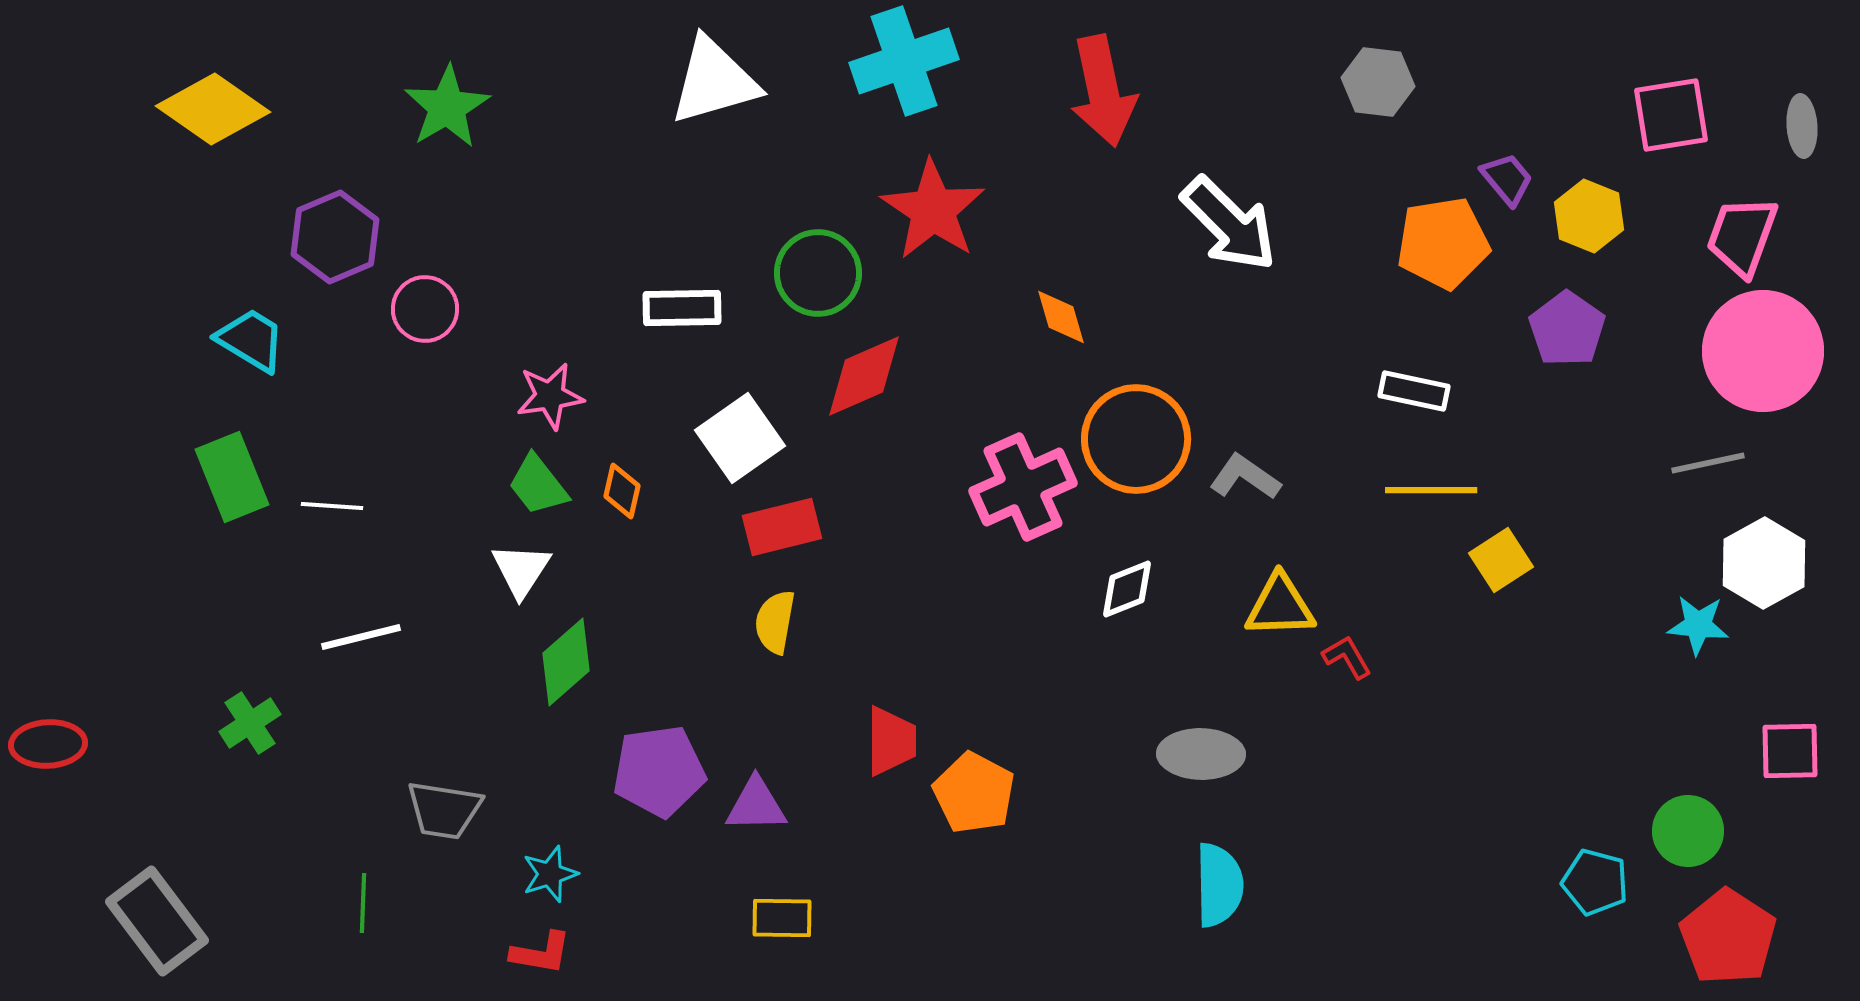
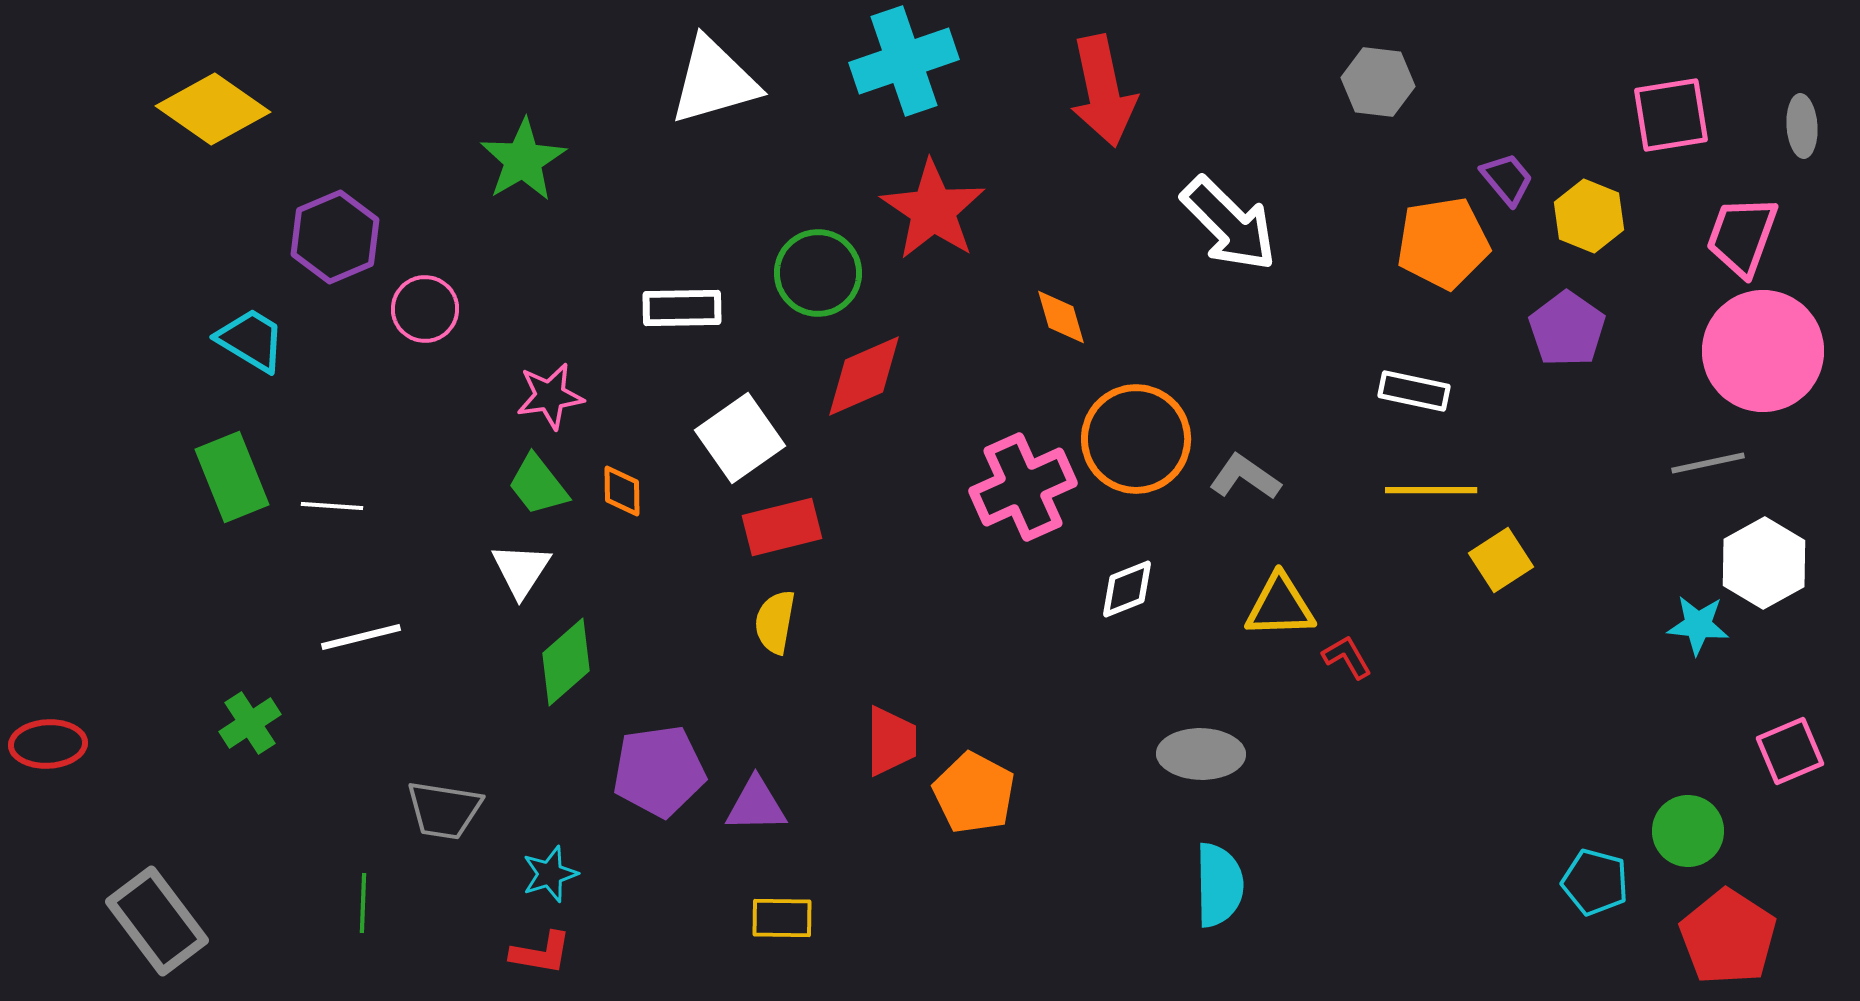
green star at (447, 107): moved 76 px right, 53 px down
orange diamond at (622, 491): rotated 14 degrees counterclockwise
pink square at (1790, 751): rotated 22 degrees counterclockwise
